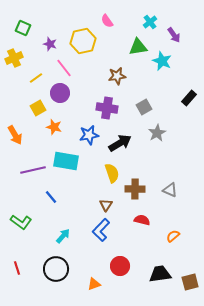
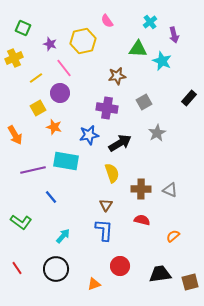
purple arrow: rotated 21 degrees clockwise
green triangle: moved 2 px down; rotated 12 degrees clockwise
gray square: moved 5 px up
brown cross: moved 6 px right
blue L-shape: moved 3 px right; rotated 140 degrees clockwise
red line: rotated 16 degrees counterclockwise
